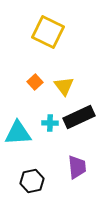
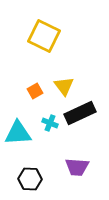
yellow square: moved 4 px left, 4 px down
orange square: moved 9 px down; rotated 14 degrees clockwise
black rectangle: moved 1 px right, 4 px up
cyan cross: rotated 21 degrees clockwise
purple trapezoid: rotated 100 degrees clockwise
black hexagon: moved 2 px left, 2 px up; rotated 15 degrees clockwise
